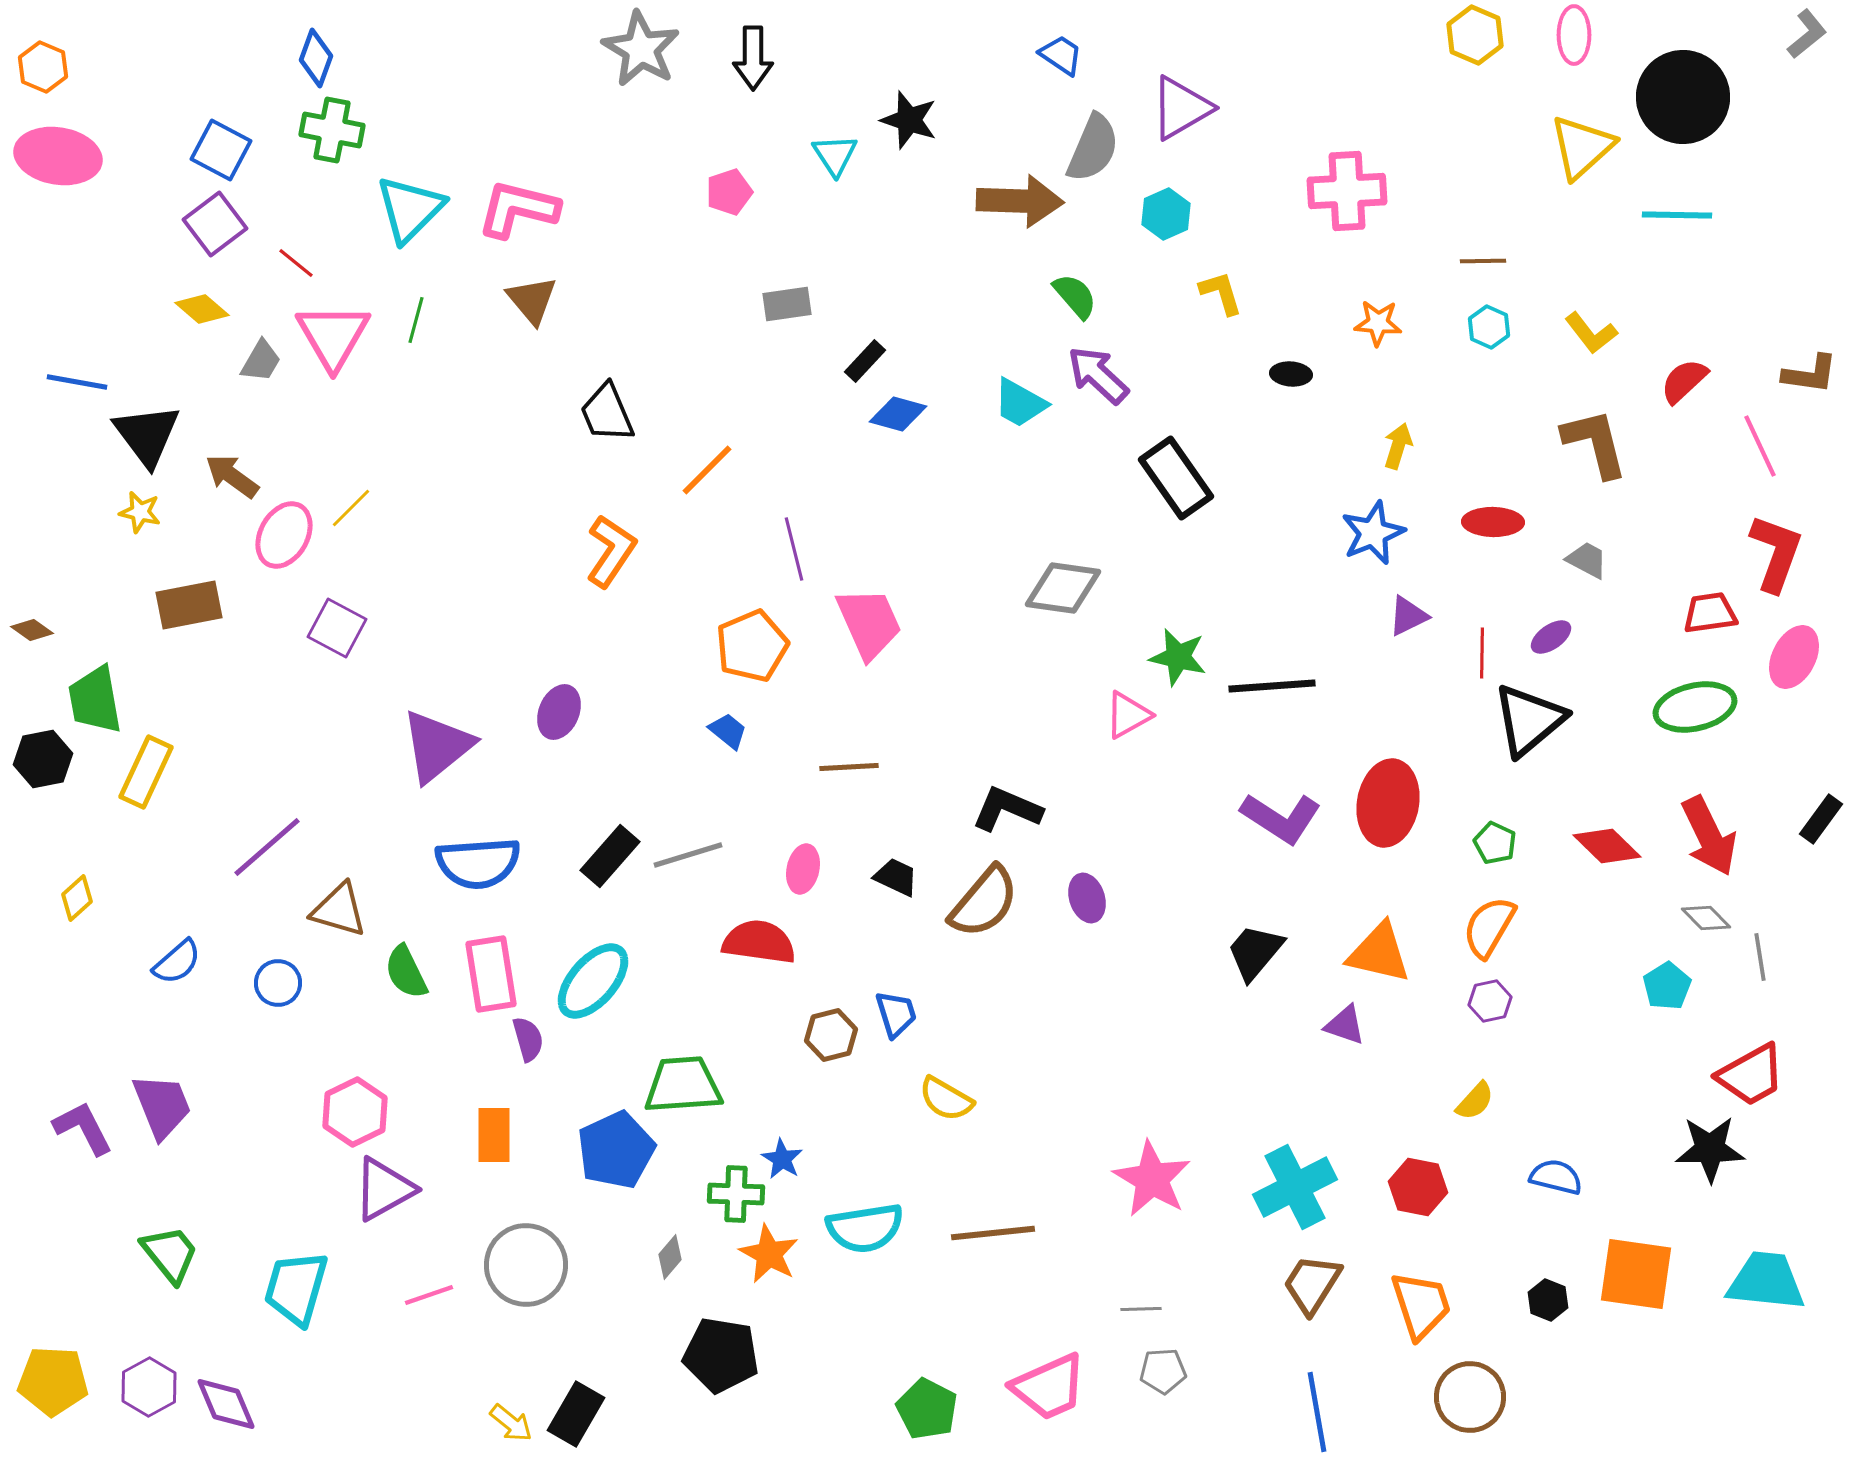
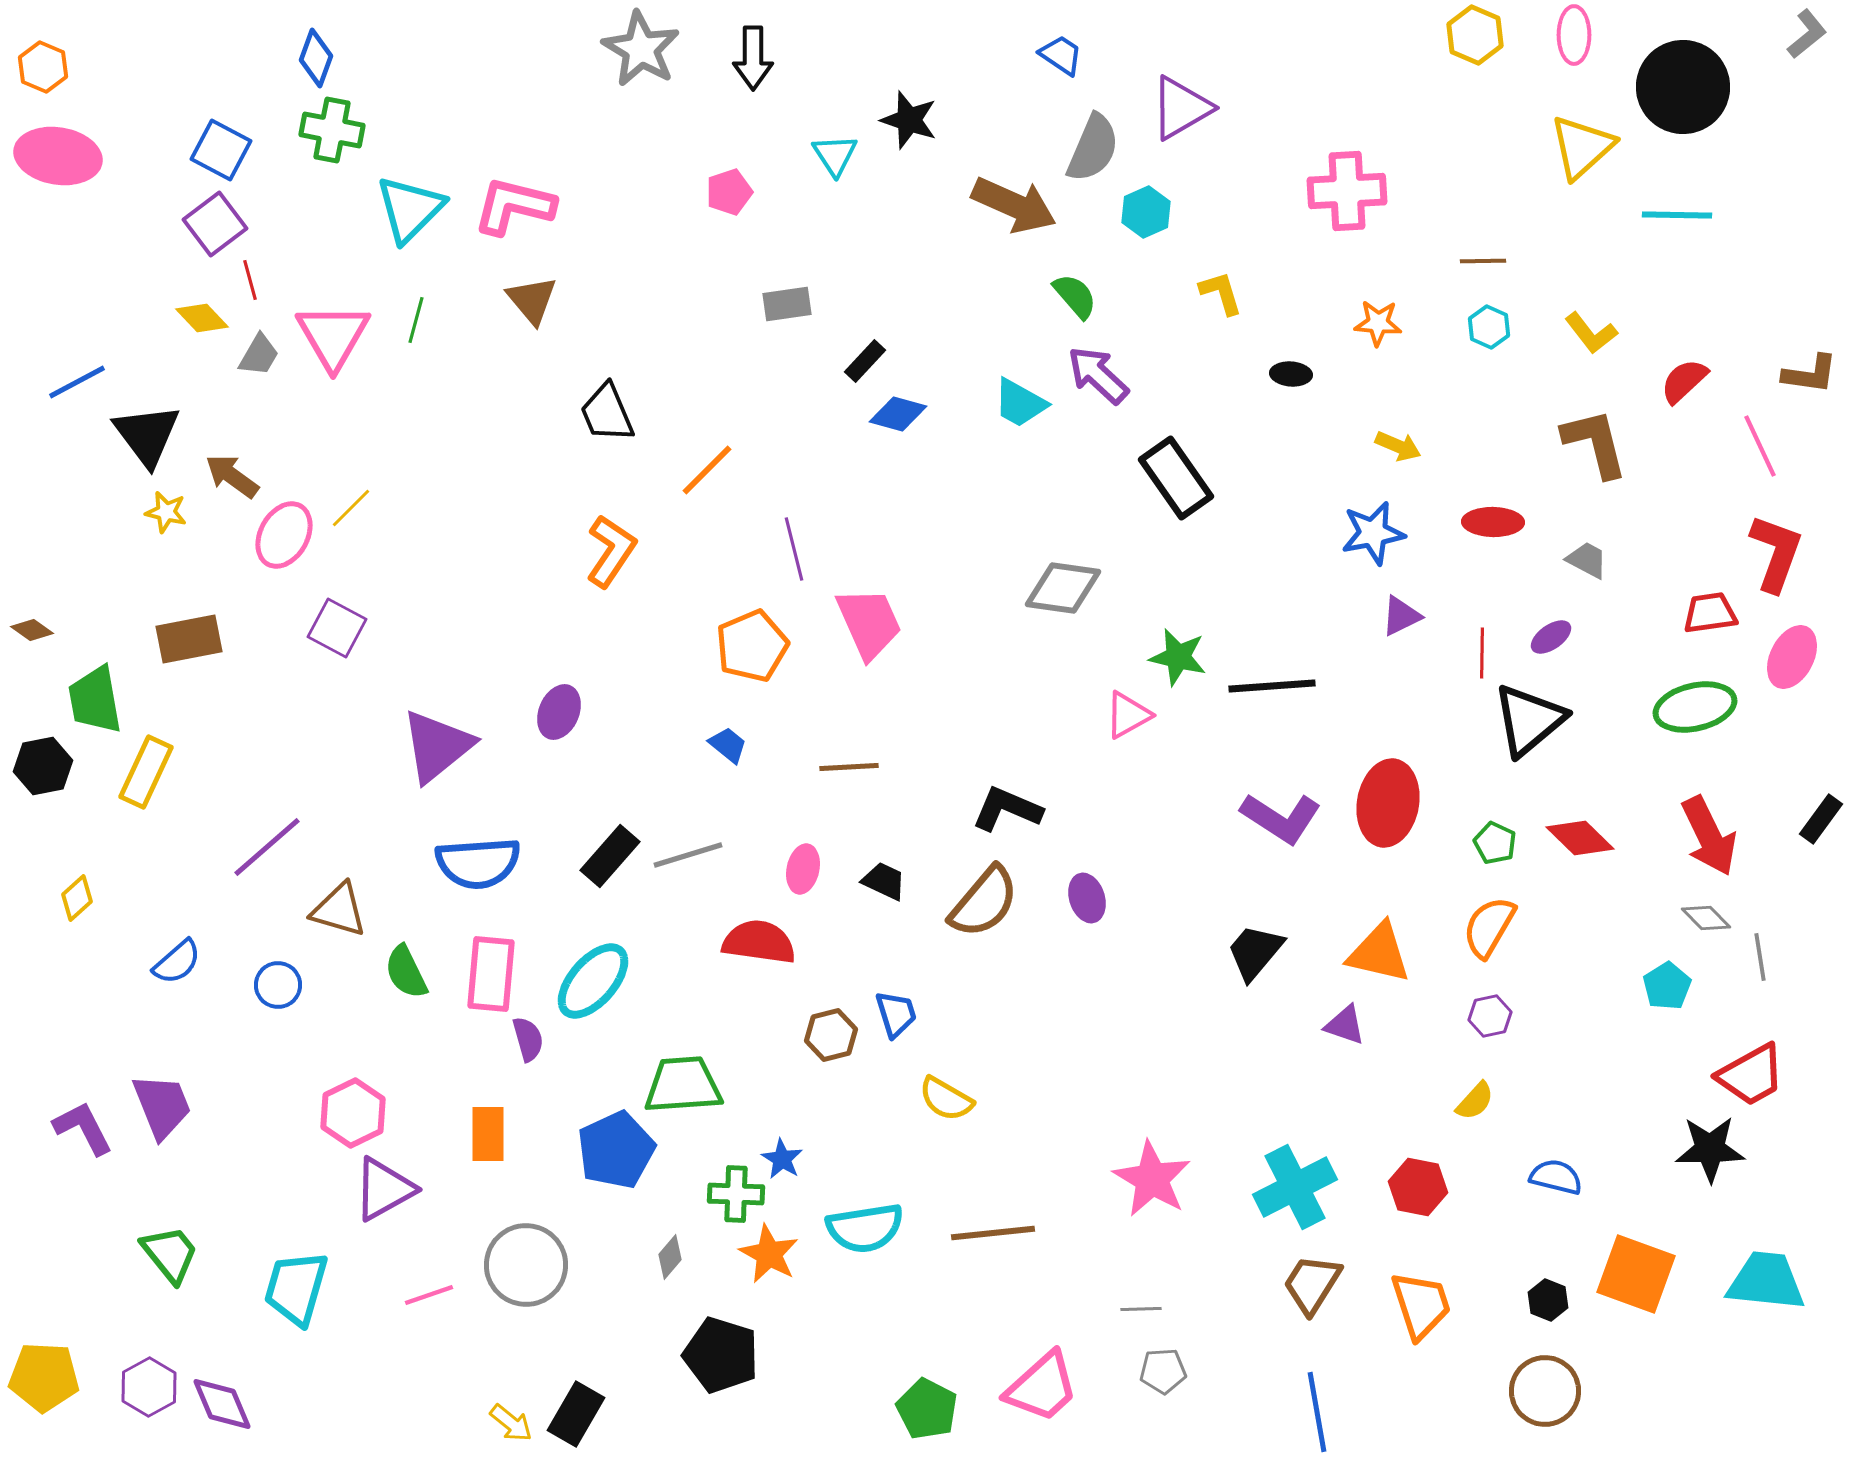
black circle at (1683, 97): moved 10 px up
brown arrow at (1020, 201): moved 6 px left, 4 px down; rotated 22 degrees clockwise
pink L-shape at (518, 209): moved 4 px left, 3 px up
cyan hexagon at (1166, 214): moved 20 px left, 2 px up
red line at (296, 263): moved 46 px left, 17 px down; rotated 36 degrees clockwise
yellow diamond at (202, 309): moved 9 px down; rotated 6 degrees clockwise
gray trapezoid at (261, 361): moved 2 px left, 6 px up
blue line at (77, 382): rotated 38 degrees counterclockwise
yellow arrow at (1398, 446): rotated 96 degrees clockwise
yellow star at (140, 512): moved 26 px right
blue star at (1373, 533): rotated 12 degrees clockwise
brown rectangle at (189, 605): moved 34 px down
purple triangle at (1408, 616): moved 7 px left
pink ellipse at (1794, 657): moved 2 px left
blue trapezoid at (728, 731): moved 14 px down
black hexagon at (43, 759): moved 7 px down
red diamond at (1607, 846): moved 27 px left, 8 px up
black trapezoid at (896, 877): moved 12 px left, 4 px down
pink rectangle at (491, 974): rotated 14 degrees clockwise
blue circle at (278, 983): moved 2 px down
purple hexagon at (1490, 1001): moved 15 px down
pink hexagon at (355, 1112): moved 2 px left, 1 px down
orange rectangle at (494, 1135): moved 6 px left, 1 px up
orange square at (1636, 1274): rotated 12 degrees clockwise
black pentagon at (721, 1355): rotated 8 degrees clockwise
yellow pentagon at (53, 1381): moved 9 px left, 4 px up
pink trapezoid at (1049, 1387): moved 7 px left; rotated 18 degrees counterclockwise
brown circle at (1470, 1397): moved 75 px right, 6 px up
purple diamond at (226, 1404): moved 4 px left
